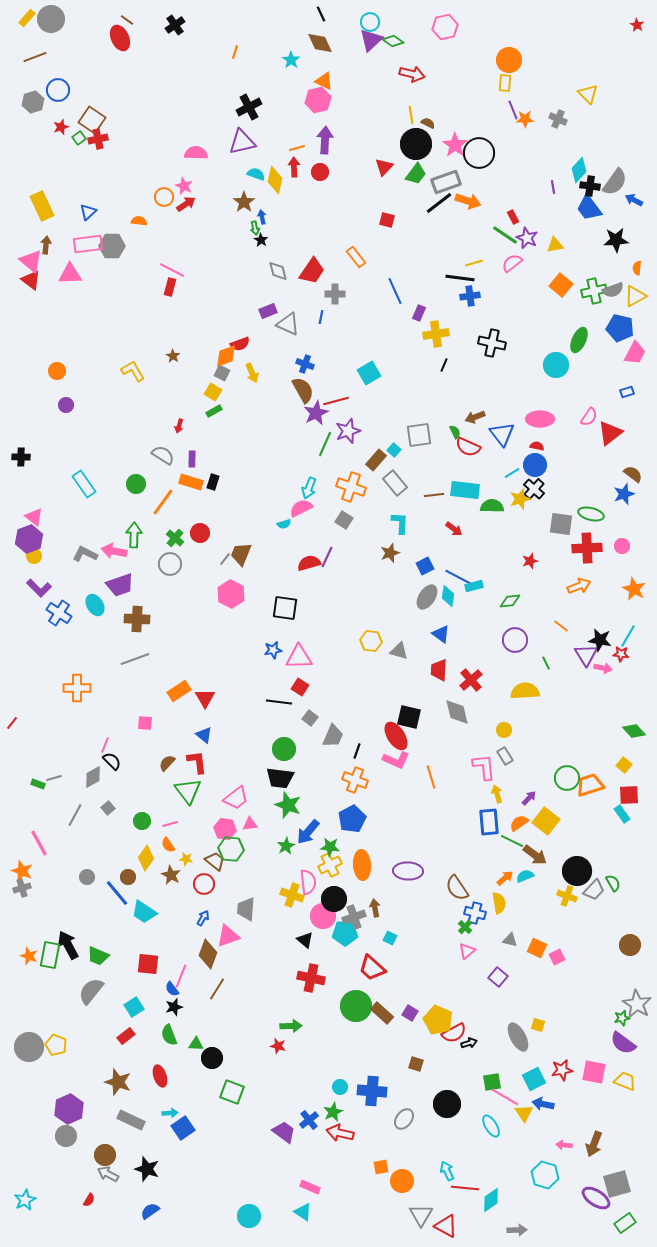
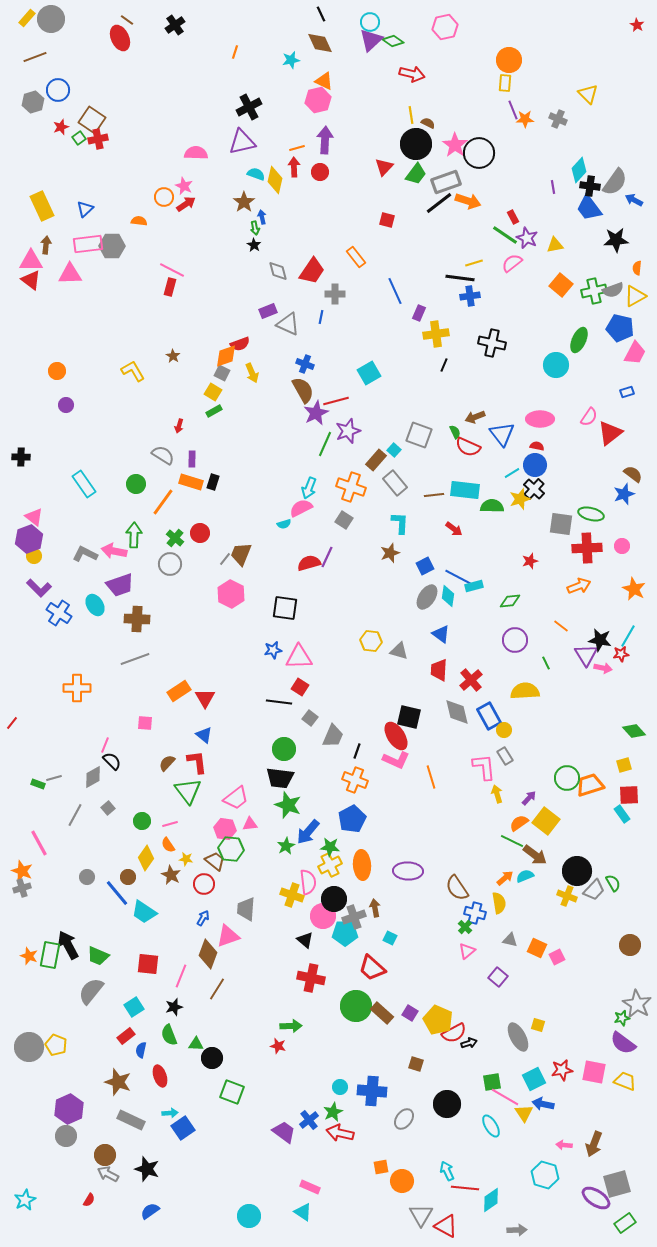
cyan star at (291, 60): rotated 24 degrees clockwise
blue triangle at (88, 212): moved 3 px left, 3 px up
black star at (261, 240): moved 7 px left, 5 px down
pink triangle at (31, 261): rotated 40 degrees counterclockwise
gray square at (419, 435): rotated 28 degrees clockwise
red star at (621, 654): rotated 14 degrees counterclockwise
yellow square at (624, 765): rotated 35 degrees clockwise
blue rectangle at (489, 822): moved 106 px up; rotated 24 degrees counterclockwise
blue semicircle at (172, 989): moved 31 px left, 61 px down; rotated 49 degrees clockwise
